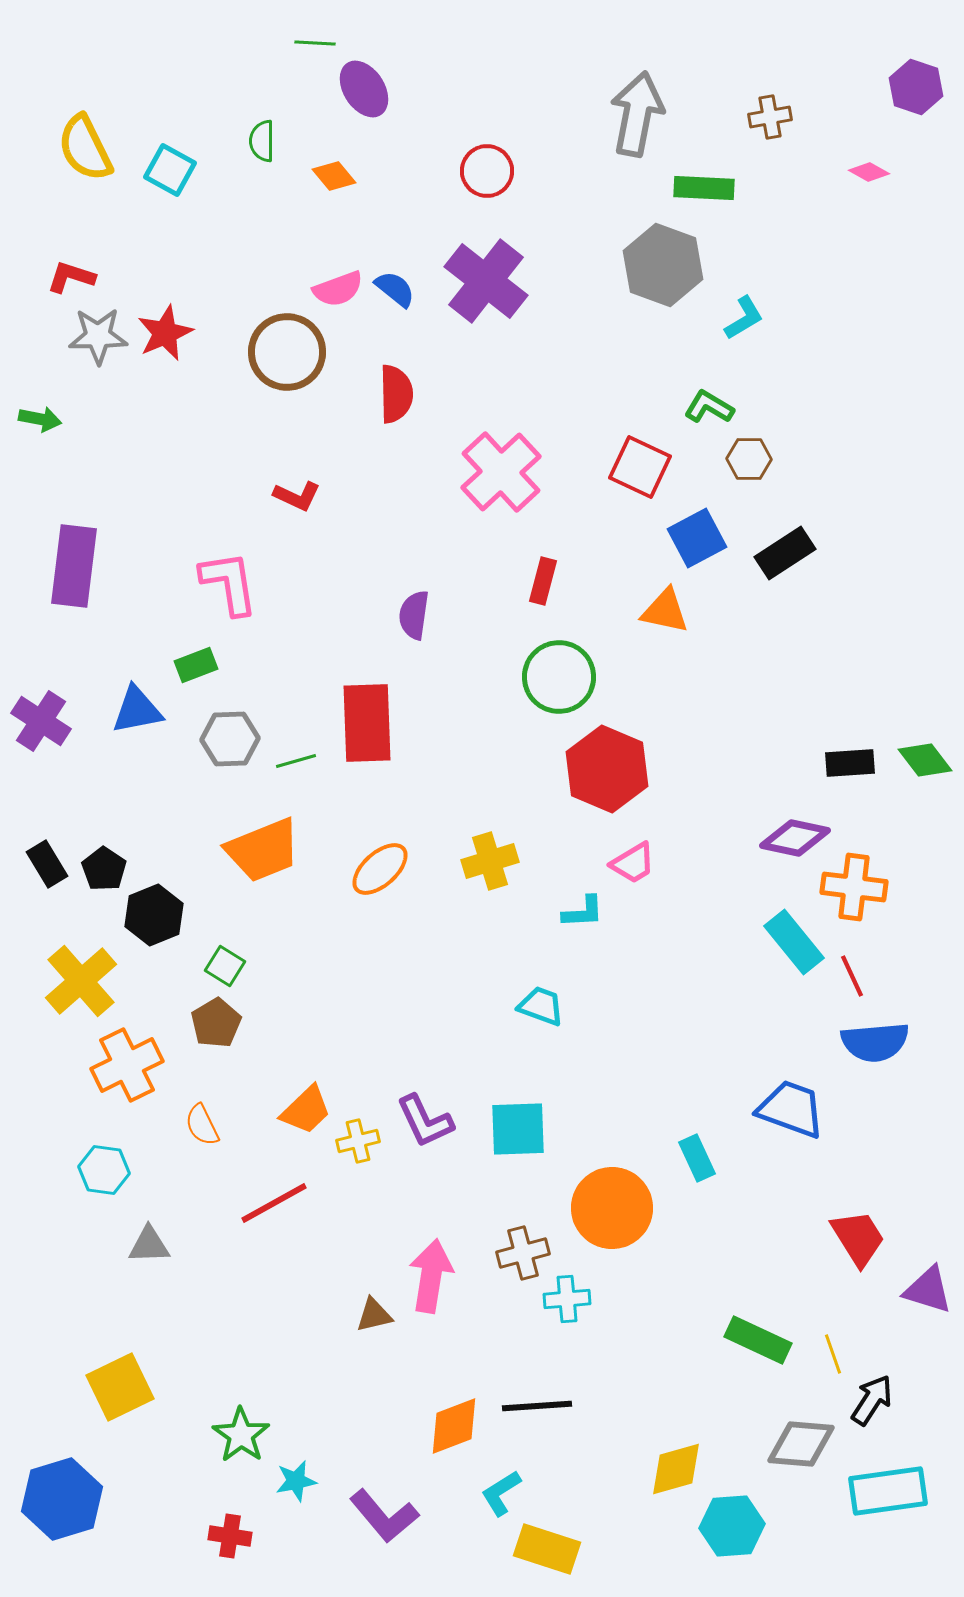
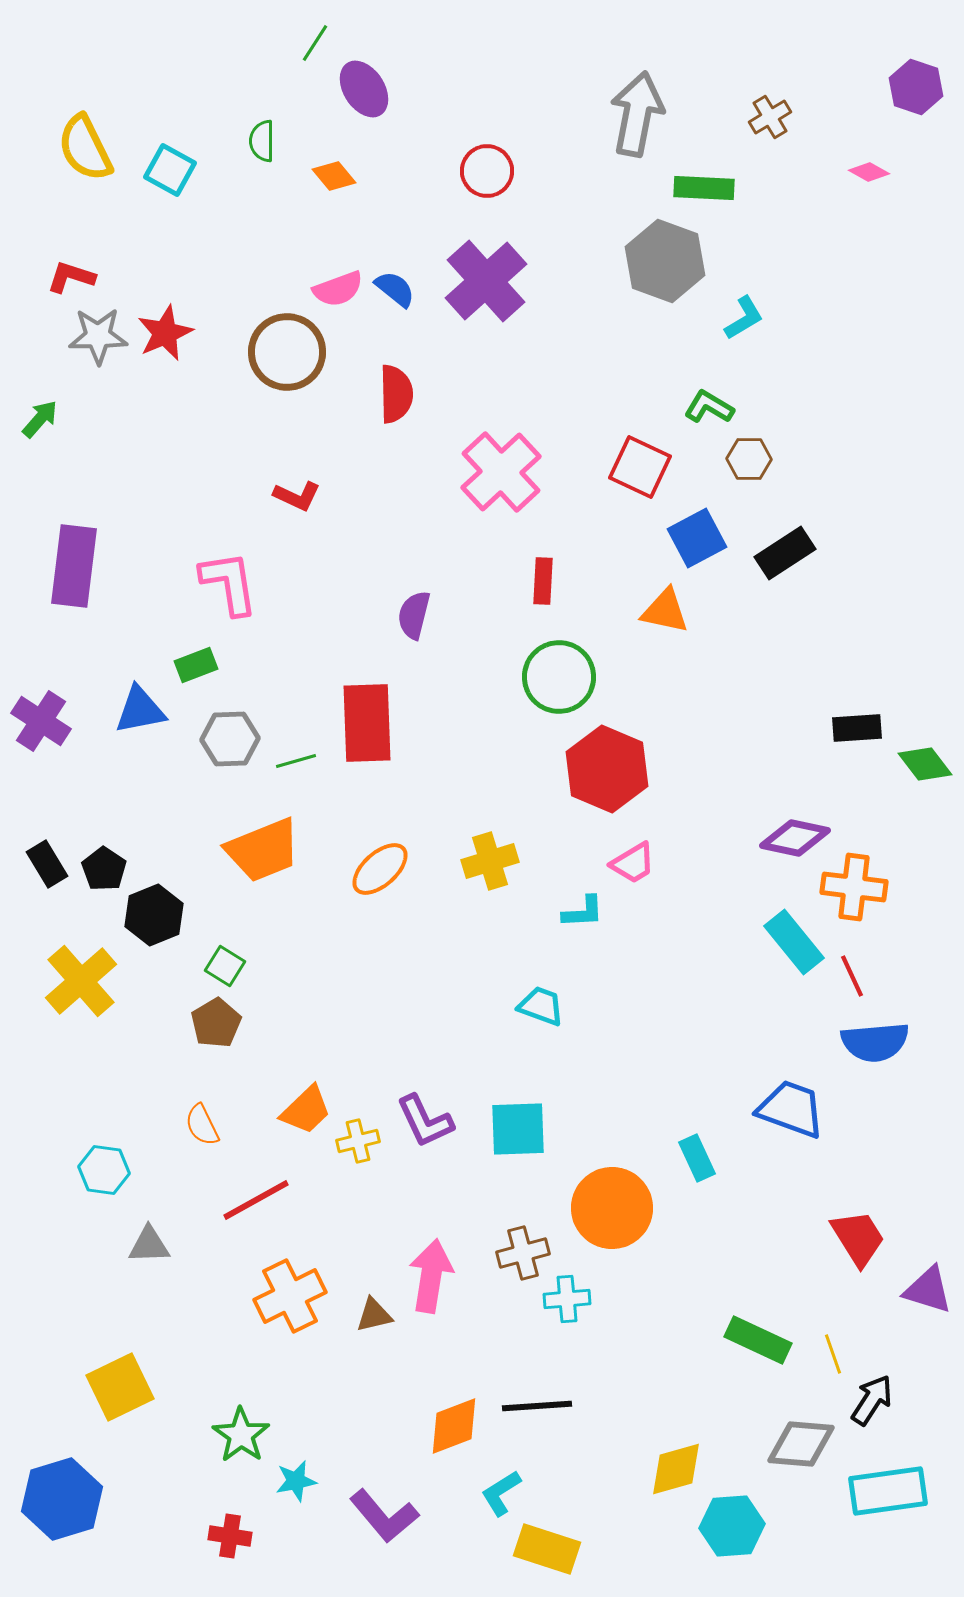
green line at (315, 43): rotated 60 degrees counterclockwise
brown cross at (770, 117): rotated 21 degrees counterclockwise
gray hexagon at (663, 265): moved 2 px right, 4 px up
purple cross at (486, 281): rotated 10 degrees clockwise
green arrow at (40, 419): rotated 60 degrees counterclockwise
red rectangle at (543, 581): rotated 12 degrees counterclockwise
purple semicircle at (414, 615): rotated 6 degrees clockwise
blue triangle at (137, 710): moved 3 px right
green diamond at (925, 760): moved 4 px down
black rectangle at (850, 763): moved 7 px right, 35 px up
orange cross at (127, 1065): moved 163 px right, 231 px down
red line at (274, 1203): moved 18 px left, 3 px up
